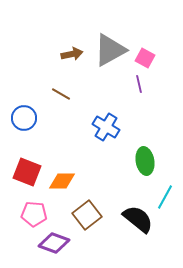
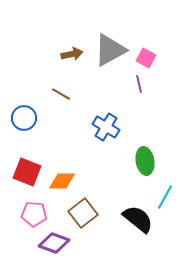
pink square: moved 1 px right
brown square: moved 4 px left, 2 px up
